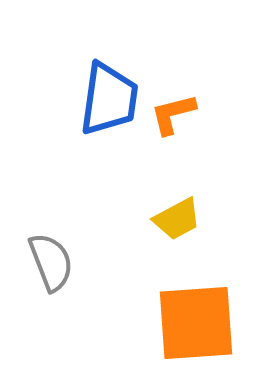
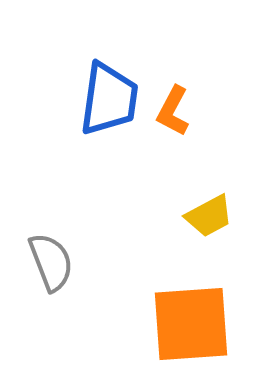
orange L-shape: moved 3 px up; rotated 48 degrees counterclockwise
yellow trapezoid: moved 32 px right, 3 px up
orange square: moved 5 px left, 1 px down
